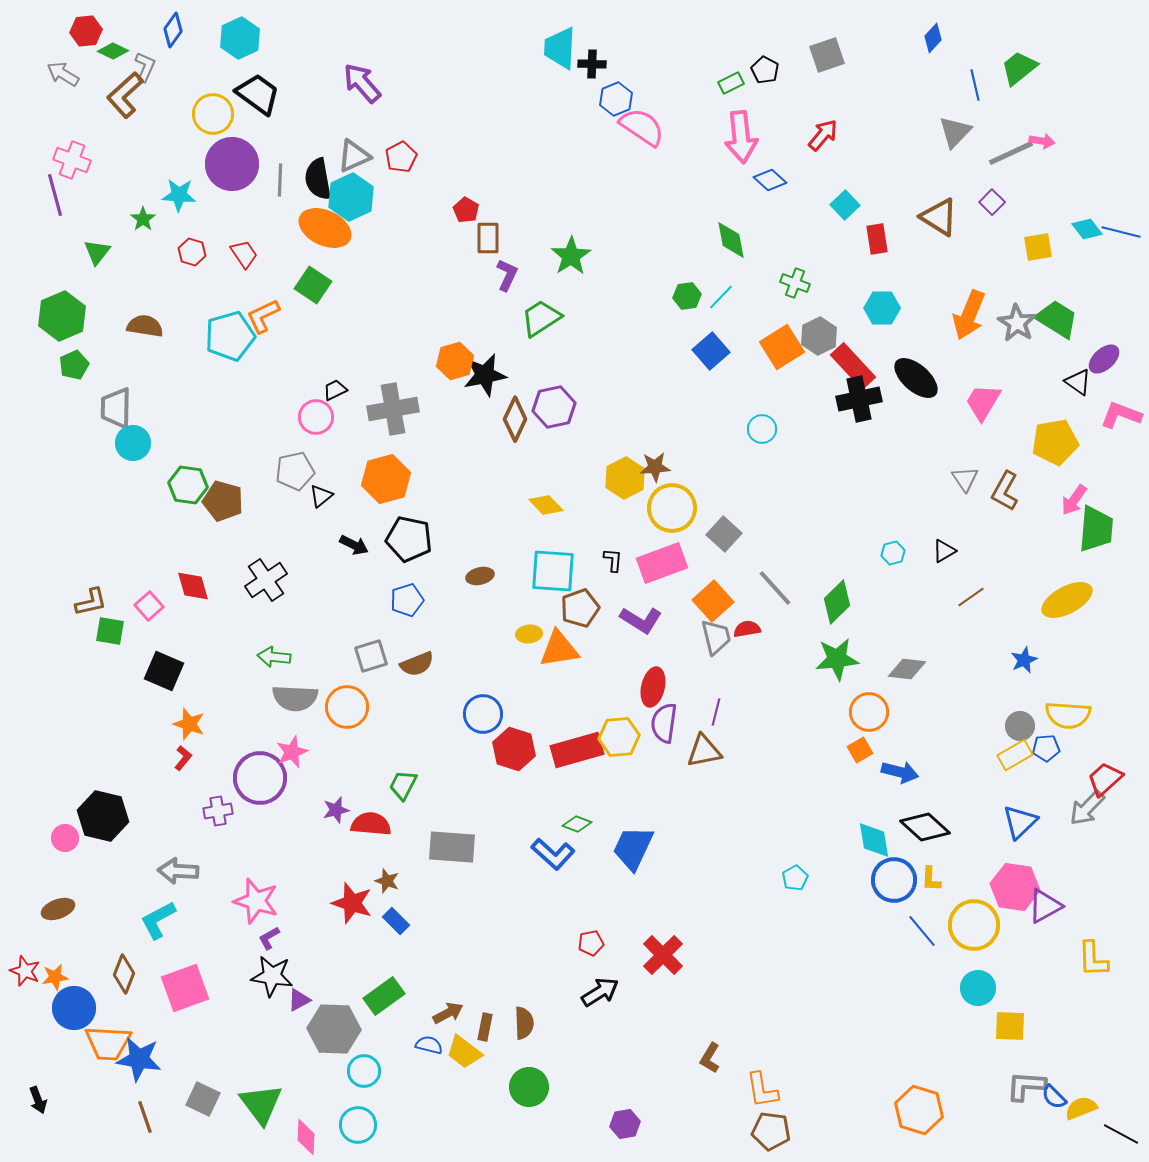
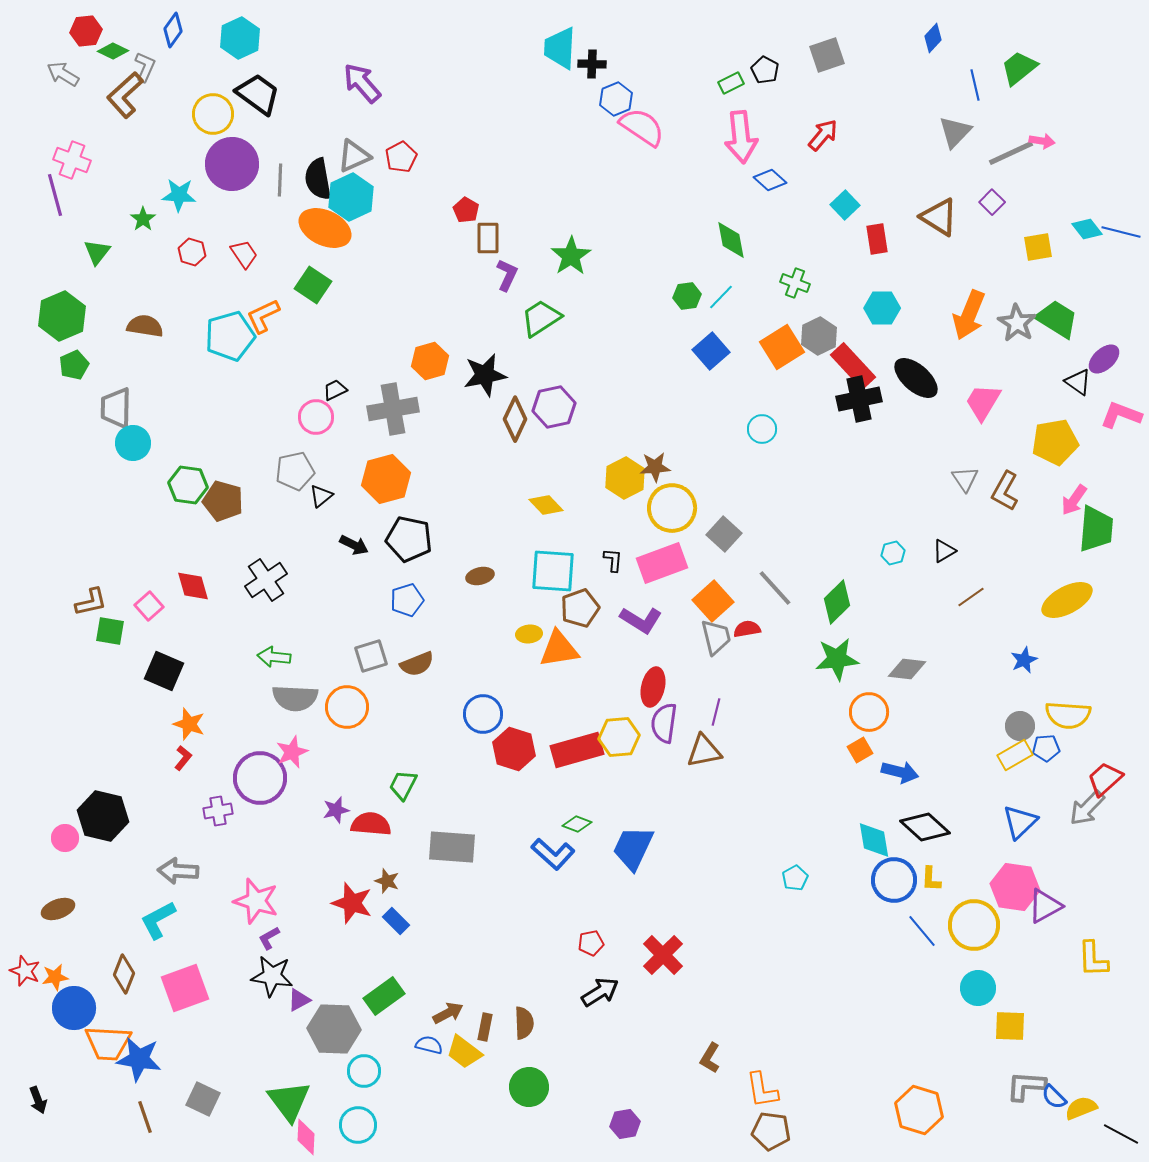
orange hexagon at (455, 361): moved 25 px left
green triangle at (261, 1104): moved 28 px right, 3 px up
